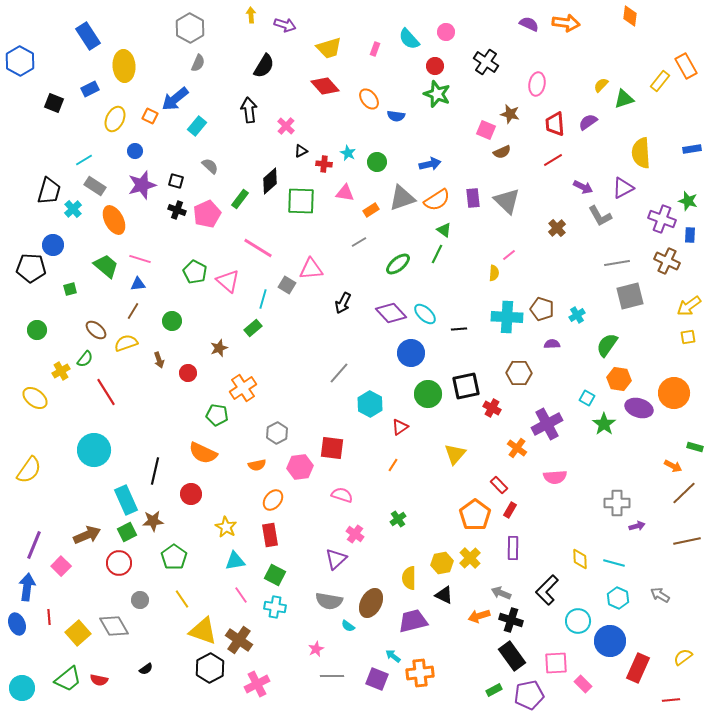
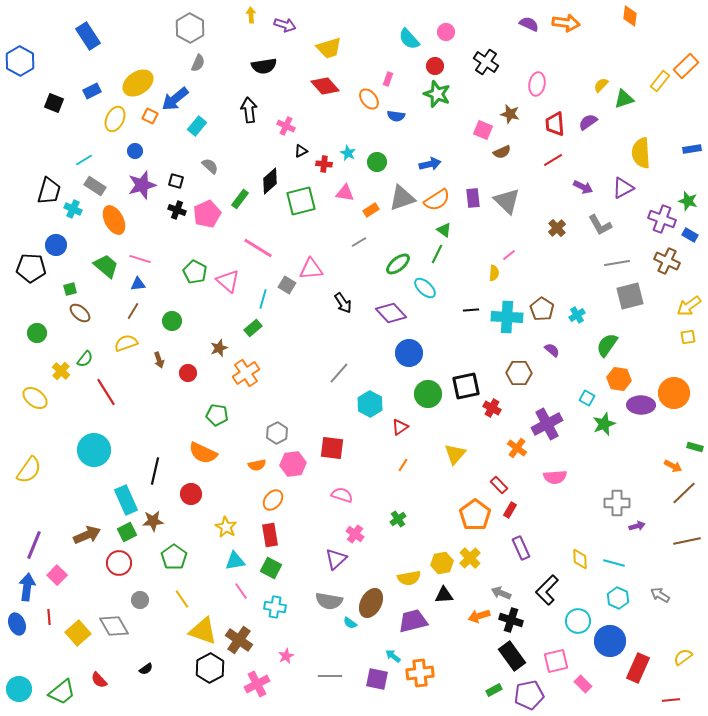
pink rectangle at (375, 49): moved 13 px right, 30 px down
yellow ellipse at (124, 66): moved 14 px right, 17 px down; rotated 60 degrees clockwise
black semicircle at (264, 66): rotated 50 degrees clockwise
orange rectangle at (686, 66): rotated 75 degrees clockwise
blue rectangle at (90, 89): moved 2 px right, 2 px down
pink cross at (286, 126): rotated 18 degrees counterclockwise
pink square at (486, 130): moved 3 px left
green square at (301, 201): rotated 16 degrees counterclockwise
cyan cross at (73, 209): rotated 24 degrees counterclockwise
gray L-shape at (600, 216): moved 9 px down
blue rectangle at (690, 235): rotated 63 degrees counterclockwise
blue circle at (53, 245): moved 3 px right
black arrow at (343, 303): rotated 60 degrees counterclockwise
brown pentagon at (542, 309): rotated 15 degrees clockwise
cyan ellipse at (425, 314): moved 26 px up
black line at (459, 329): moved 12 px right, 19 px up
green circle at (37, 330): moved 3 px down
brown ellipse at (96, 330): moved 16 px left, 17 px up
purple semicircle at (552, 344): moved 6 px down; rotated 42 degrees clockwise
blue circle at (411, 353): moved 2 px left
yellow cross at (61, 371): rotated 18 degrees counterclockwise
orange cross at (243, 388): moved 3 px right, 15 px up
purple ellipse at (639, 408): moved 2 px right, 3 px up; rotated 16 degrees counterclockwise
green star at (604, 424): rotated 15 degrees clockwise
orange line at (393, 465): moved 10 px right
pink hexagon at (300, 467): moved 7 px left, 3 px up
purple rectangle at (513, 548): moved 8 px right; rotated 25 degrees counterclockwise
pink square at (61, 566): moved 4 px left, 9 px down
green square at (275, 575): moved 4 px left, 7 px up
yellow semicircle at (409, 578): rotated 100 degrees counterclockwise
pink line at (241, 595): moved 4 px up
black triangle at (444, 595): rotated 30 degrees counterclockwise
cyan semicircle at (348, 626): moved 2 px right, 3 px up
pink star at (316, 649): moved 30 px left, 7 px down
pink square at (556, 663): moved 2 px up; rotated 10 degrees counterclockwise
gray line at (332, 676): moved 2 px left
green trapezoid at (68, 679): moved 6 px left, 13 px down
purple square at (377, 679): rotated 10 degrees counterclockwise
red semicircle at (99, 680): rotated 36 degrees clockwise
cyan circle at (22, 688): moved 3 px left, 1 px down
